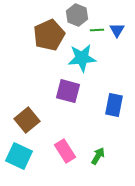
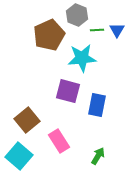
blue rectangle: moved 17 px left
pink rectangle: moved 6 px left, 10 px up
cyan square: rotated 16 degrees clockwise
